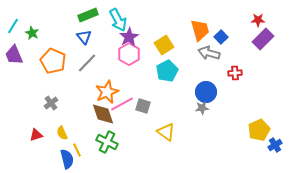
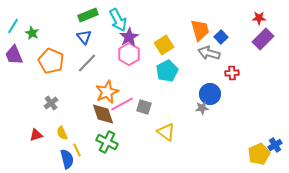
red star: moved 1 px right, 2 px up
orange pentagon: moved 2 px left
red cross: moved 3 px left
blue circle: moved 4 px right, 2 px down
gray square: moved 1 px right, 1 px down
yellow pentagon: moved 24 px down
